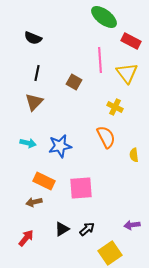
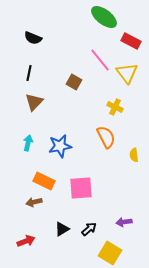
pink line: rotated 35 degrees counterclockwise
black line: moved 8 px left
cyan arrow: rotated 91 degrees counterclockwise
purple arrow: moved 8 px left, 3 px up
black arrow: moved 2 px right
red arrow: moved 3 px down; rotated 30 degrees clockwise
yellow square: rotated 25 degrees counterclockwise
